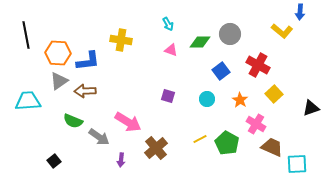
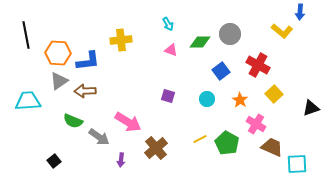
yellow cross: rotated 15 degrees counterclockwise
